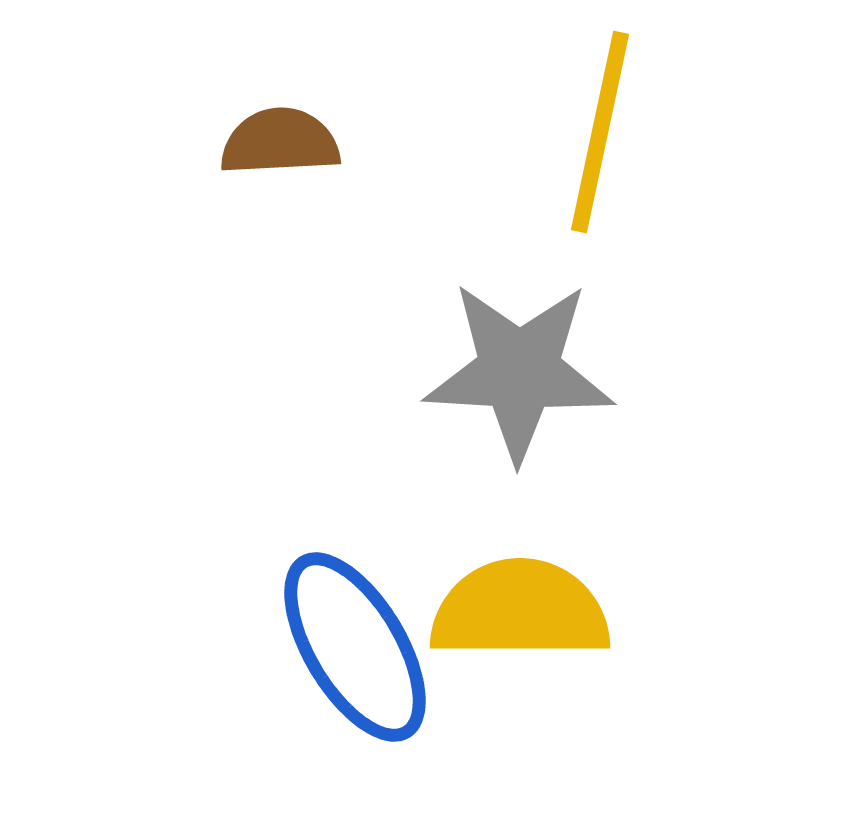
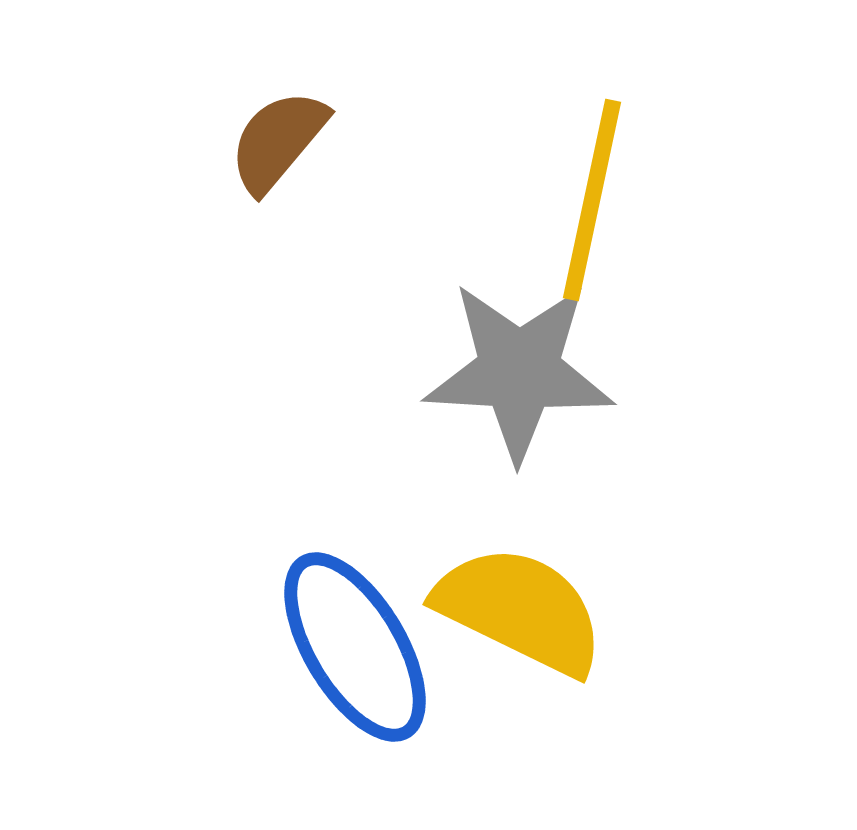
yellow line: moved 8 px left, 68 px down
brown semicircle: moved 2 px left, 1 px up; rotated 47 degrees counterclockwise
yellow semicircle: rotated 26 degrees clockwise
